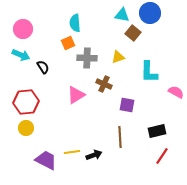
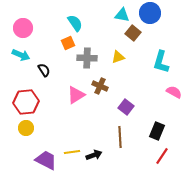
cyan semicircle: rotated 150 degrees clockwise
pink circle: moved 1 px up
black semicircle: moved 1 px right, 3 px down
cyan L-shape: moved 12 px right, 10 px up; rotated 15 degrees clockwise
brown cross: moved 4 px left, 2 px down
pink semicircle: moved 2 px left
purple square: moved 1 px left, 2 px down; rotated 28 degrees clockwise
black rectangle: rotated 54 degrees counterclockwise
